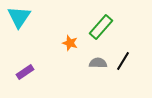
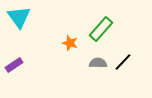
cyan triangle: rotated 10 degrees counterclockwise
green rectangle: moved 2 px down
black line: moved 1 px down; rotated 12 degrees clockwise
purple rectangle: moved 11 px left, 7 px up
